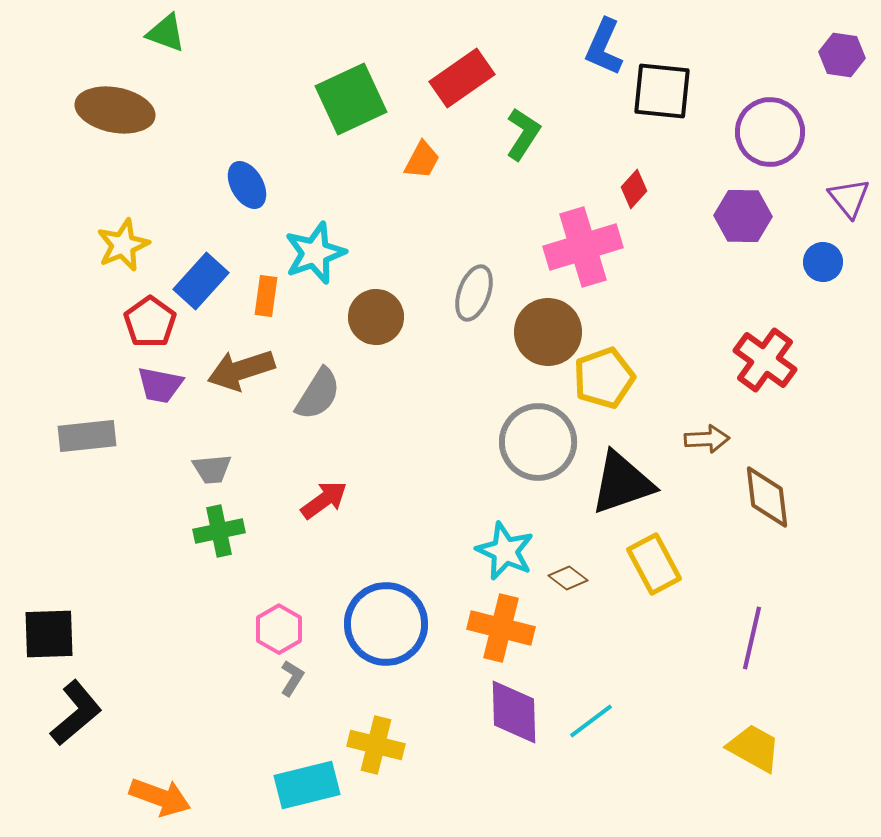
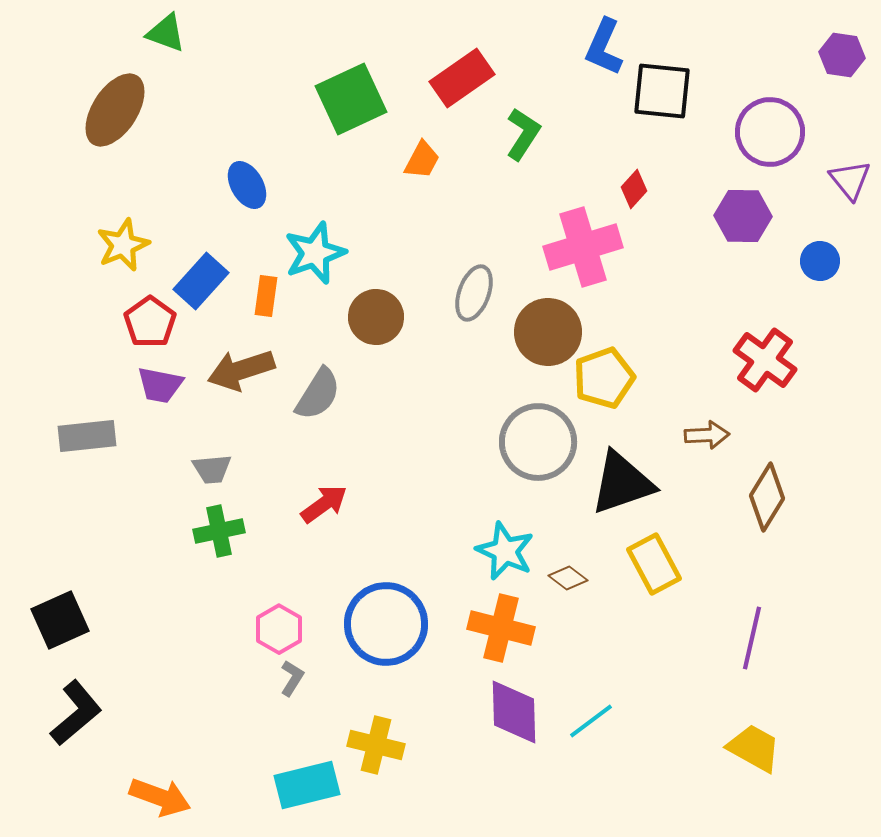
brown ellipse at (115, 110): rotated 68 degrees counterclockwise
purple triangle at (849, 198): moved 1 px right, 18 px up
blue circle at (823, 262): moved 3 px left, 1 px up
brown arrow at (707, 439): moved 4 px up
brown diamond at (767, 497): rotated 38 degrees clockwise
red arrow at (324, 500): moved 4 px down
black square at (49, 634): moved 11 px right, 14 px up; rotated 22 degrees counterclockwise
